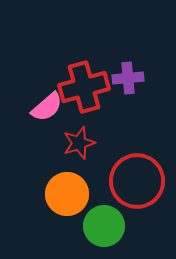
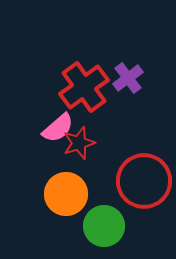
purple cross: rotated 32 degrees counterclockwise
red cross: rotated 21 degrees counterclockwise
pink semicircle: moved 11 px right, 21 px down
red circle: moved 7 px right
orange circle: moved 1 px left
